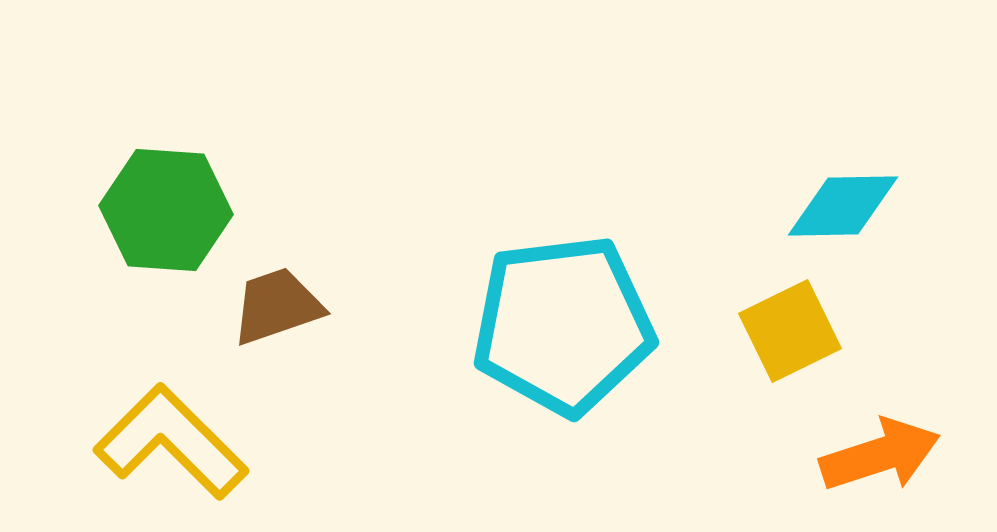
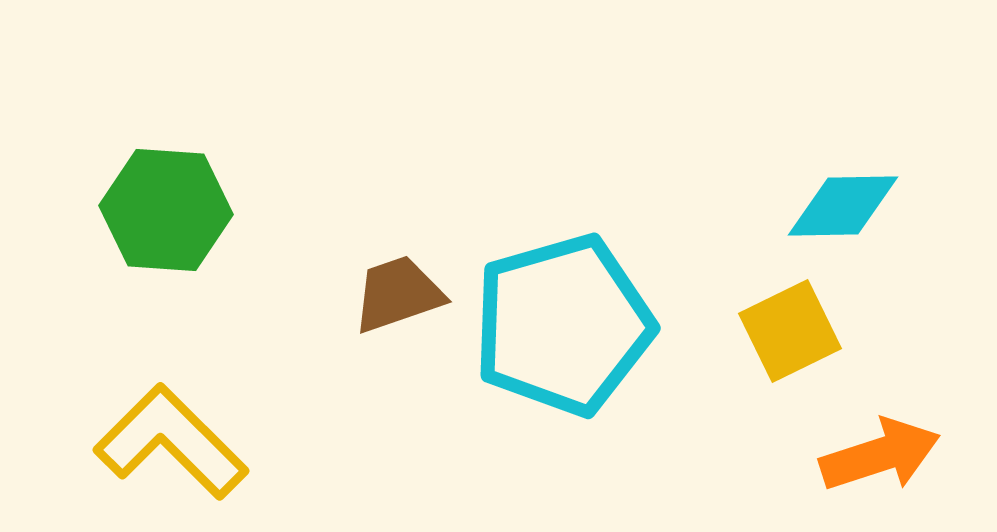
brown trapezoid: moved 121 px right, 12 px up
cyan pentagon: rotated 9 degrees counterclockwise
